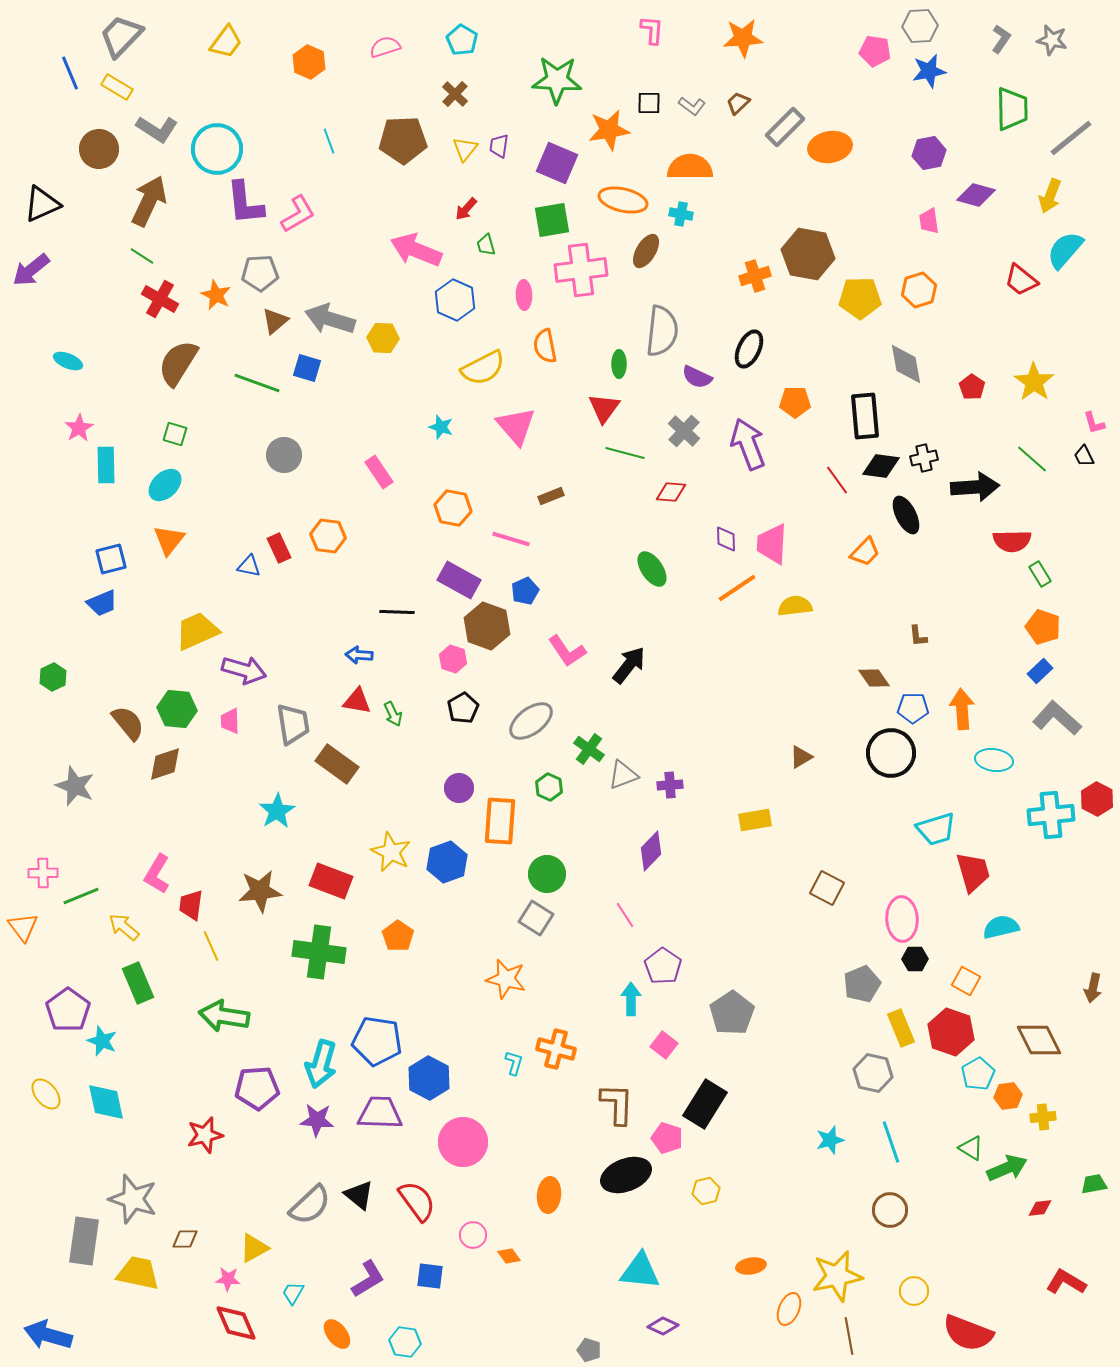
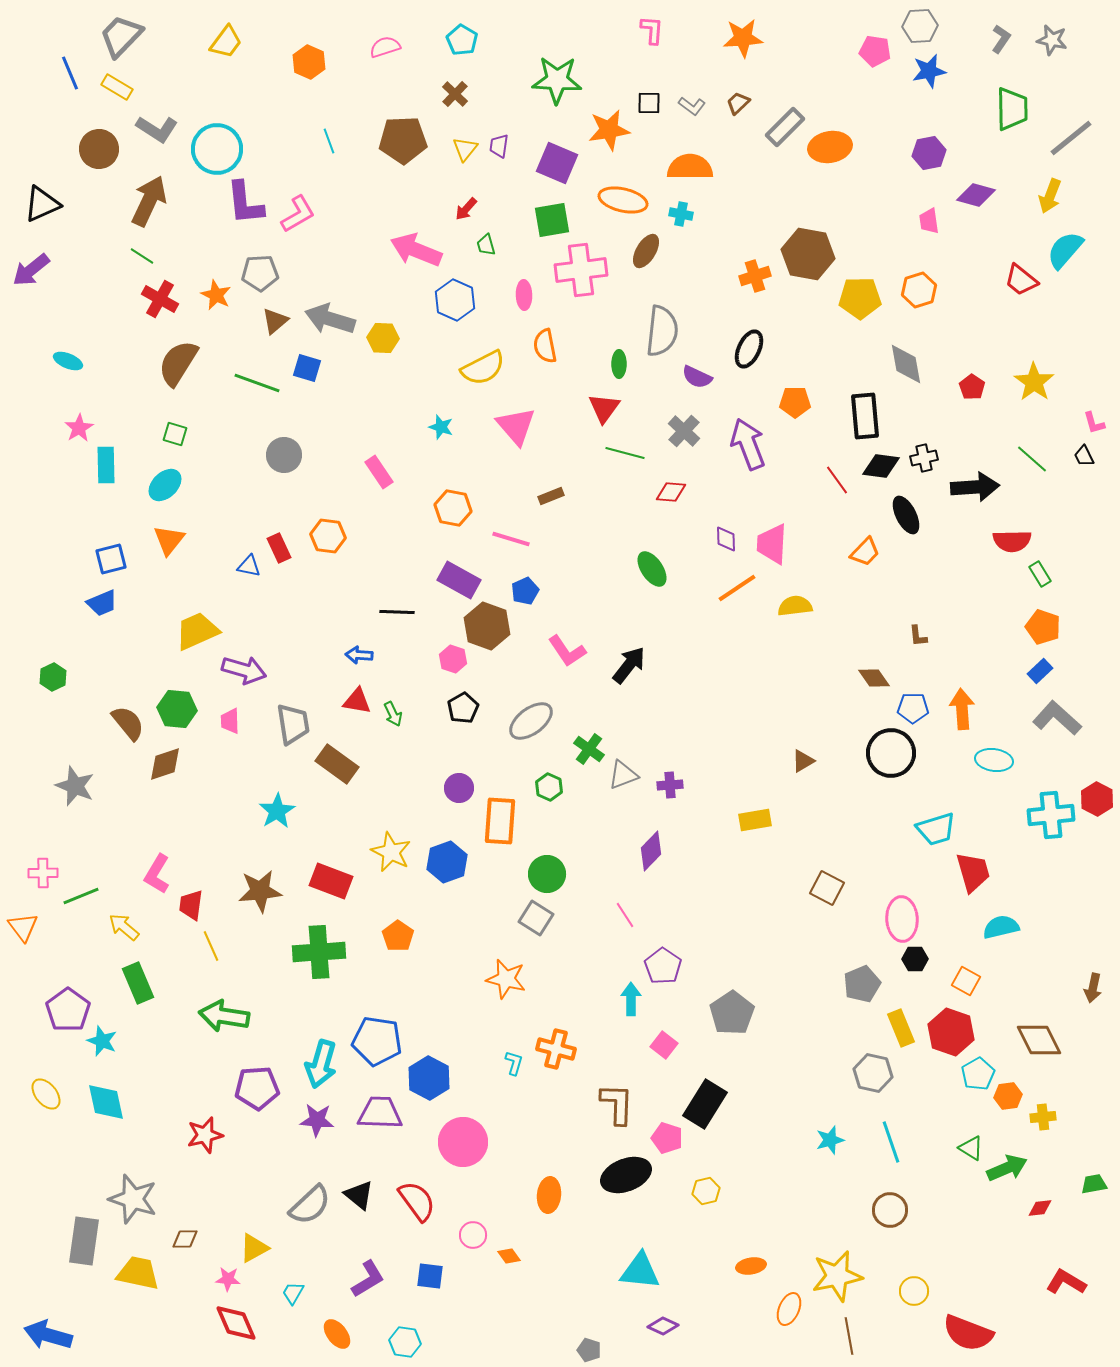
brown triangle at (801, 757): moved 2 px right, 4 px down
green cross at (319, 952): rotated 12 degrees counterclockwise
